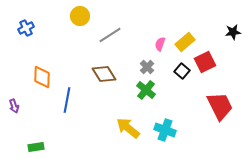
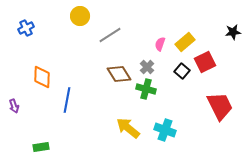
brown diamond: moved 15 px right
green cross: moved 1 px up; rotated 24 degrees counterclockwise
green rectangle: moved 5 px right
